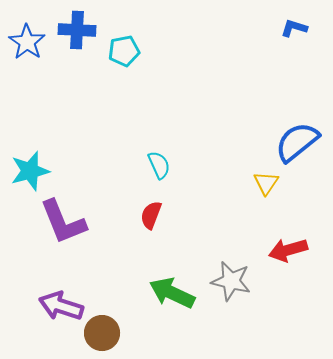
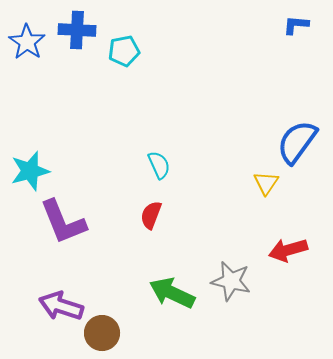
blue L-shape: moved 2 px right, 3 px up; rotated 12 degrees counterclockwise
blue semicircle: rotated 15 degrees counterclockwise
